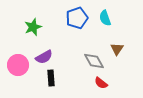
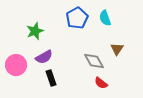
blue pentagon: rotated 10 degrees counterclockwise
green star: moved 2 px right, 4 px down
pink circle: moved 2 px left
black rectangle: rotated 14 degrees counterclockwise
